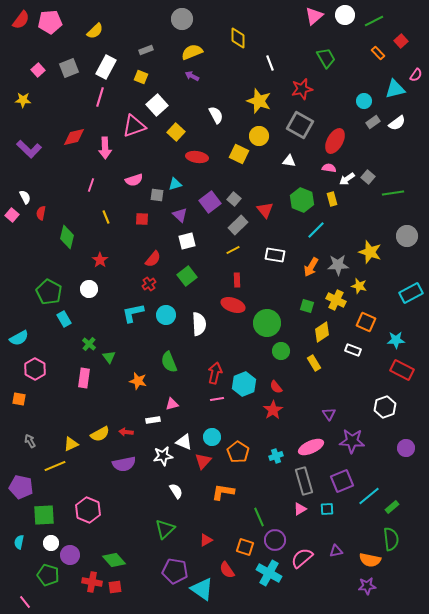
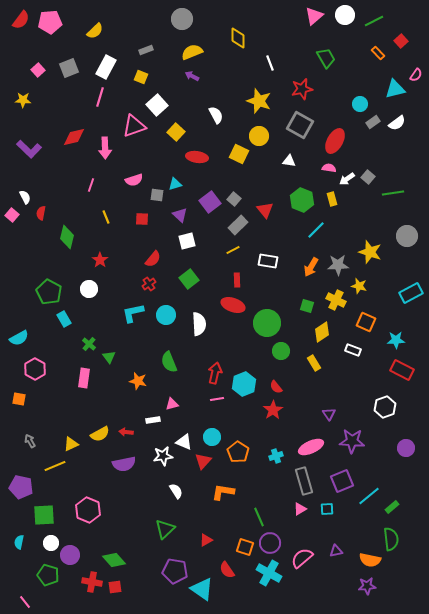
cyan circle at (364, 101): moved 4 px left, 3 px down
white rectangle at (275, 255): moved 7 px left, 6 px down
green square at (187, 276): moved 2 px right, 3 px down
purple circle at (275, 540): moved 5 px left, 3 px down
